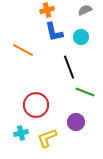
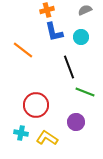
orange line: rotated 10 degrees clockwise
cyan cross: rotated 24 degrees clockwise
yellow L-shape: rotated 55 degrees clockwise
